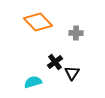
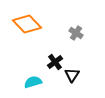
orange diamond: moved 11 px left, 2 px down
gray cross: rotated 32 degrees clockwise
black triangle: moved 2 px down
